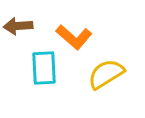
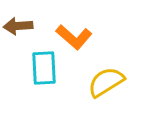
yellow semicircle: moved 8 px down
